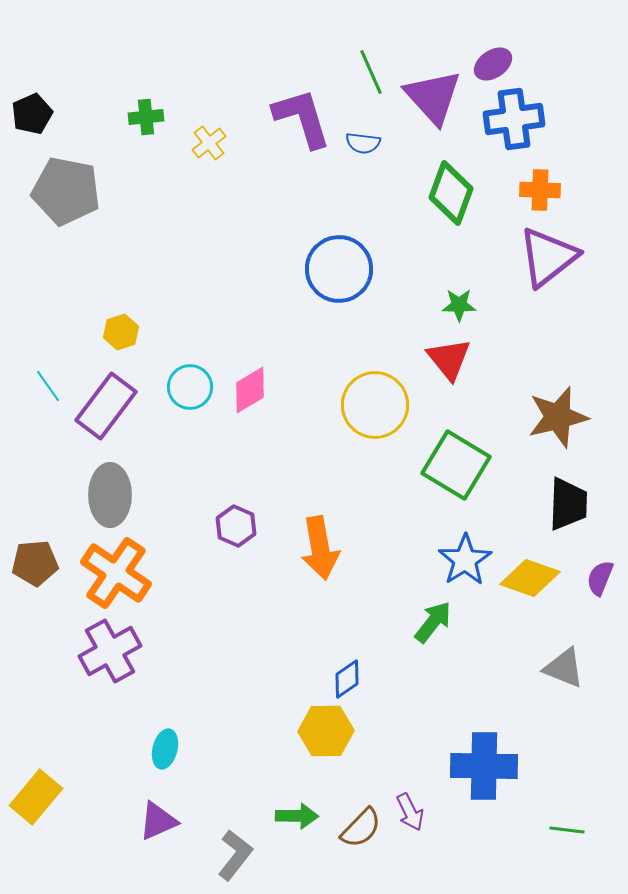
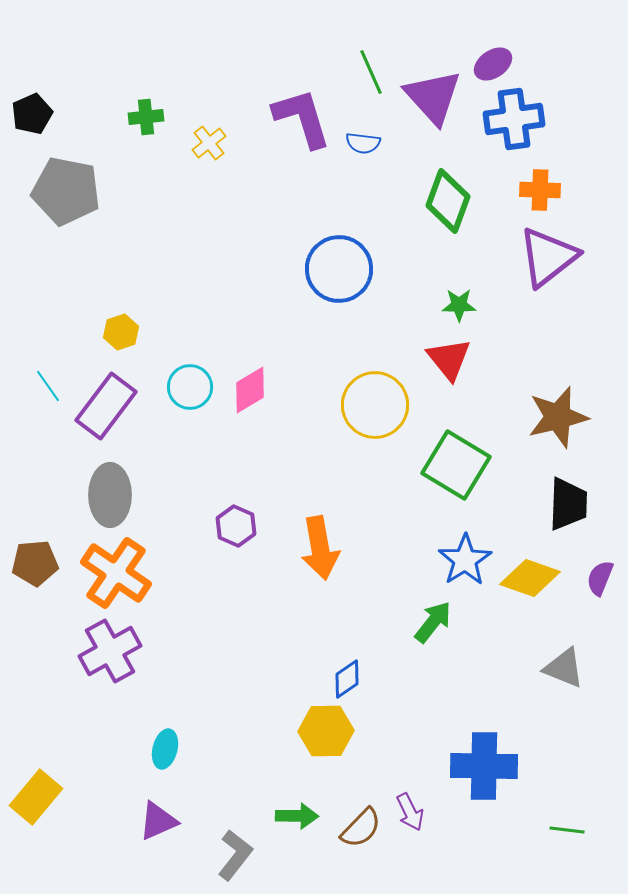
green diamond at (451, 193): moved 3 px left, 8 px down
